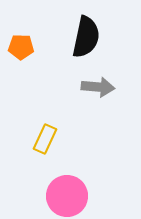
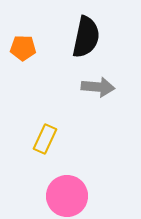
orange pentagon: moved 2 px right, 1 px down
